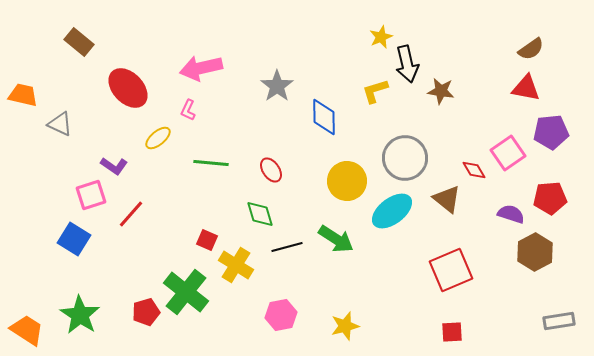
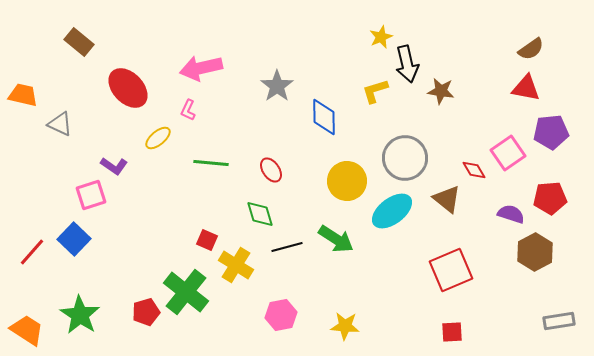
red line at (131, 214): moved 99 px left, 38 px down
blue square at (74, 239): rotated 12 degrees clockwise
yellow star at (345, 326): rotated 20 degrees clockwise
